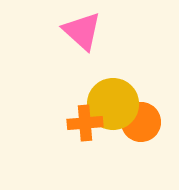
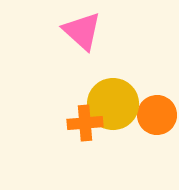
orange circle: moved 16 px right, 7 px up
